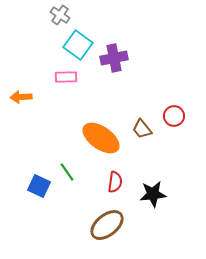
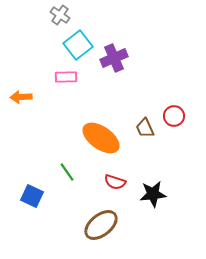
cyan square: rotated 16 degrees clockwise
purple cross: rotated 12 degrees counterclockwise
brown trapezoid: moved 3 px right, 1 px up; rotated 15 degrees clockwise
red semicircle: rotated 100 degrees clockwise
blue square: moved 7 px left, 10 px down
brown ellipse: moved 6 px left
